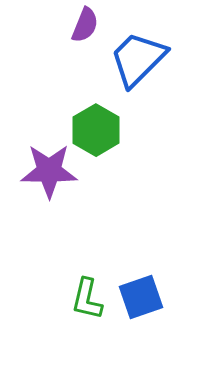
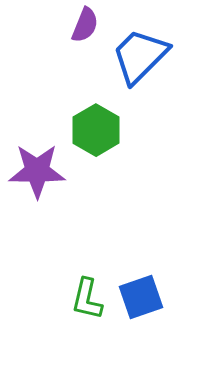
blue trapezoid: moved 2 px right, 3 px up
purple star: moved 12 px left
